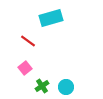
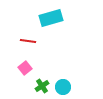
red line: rotated 28 degrees counterclockwise
cyan circle: moved 3 px left
